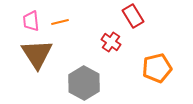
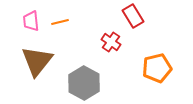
brown triangle: moved 7 px down; rotated 12 degrees clockwise
